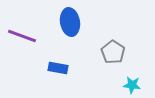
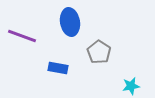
gray pentagon: moved 14 px left
cyan star: moved 1 px left, 1 px down; rotated 18 degrees counterclockwise
